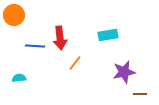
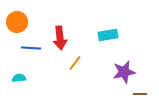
orange circle: moved 3 px right, 7 px down
blue line: moved 4 px left, 2 px down
